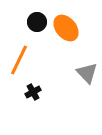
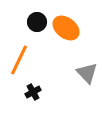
orange ellipse: rotated 12 degrees counterclockwise
